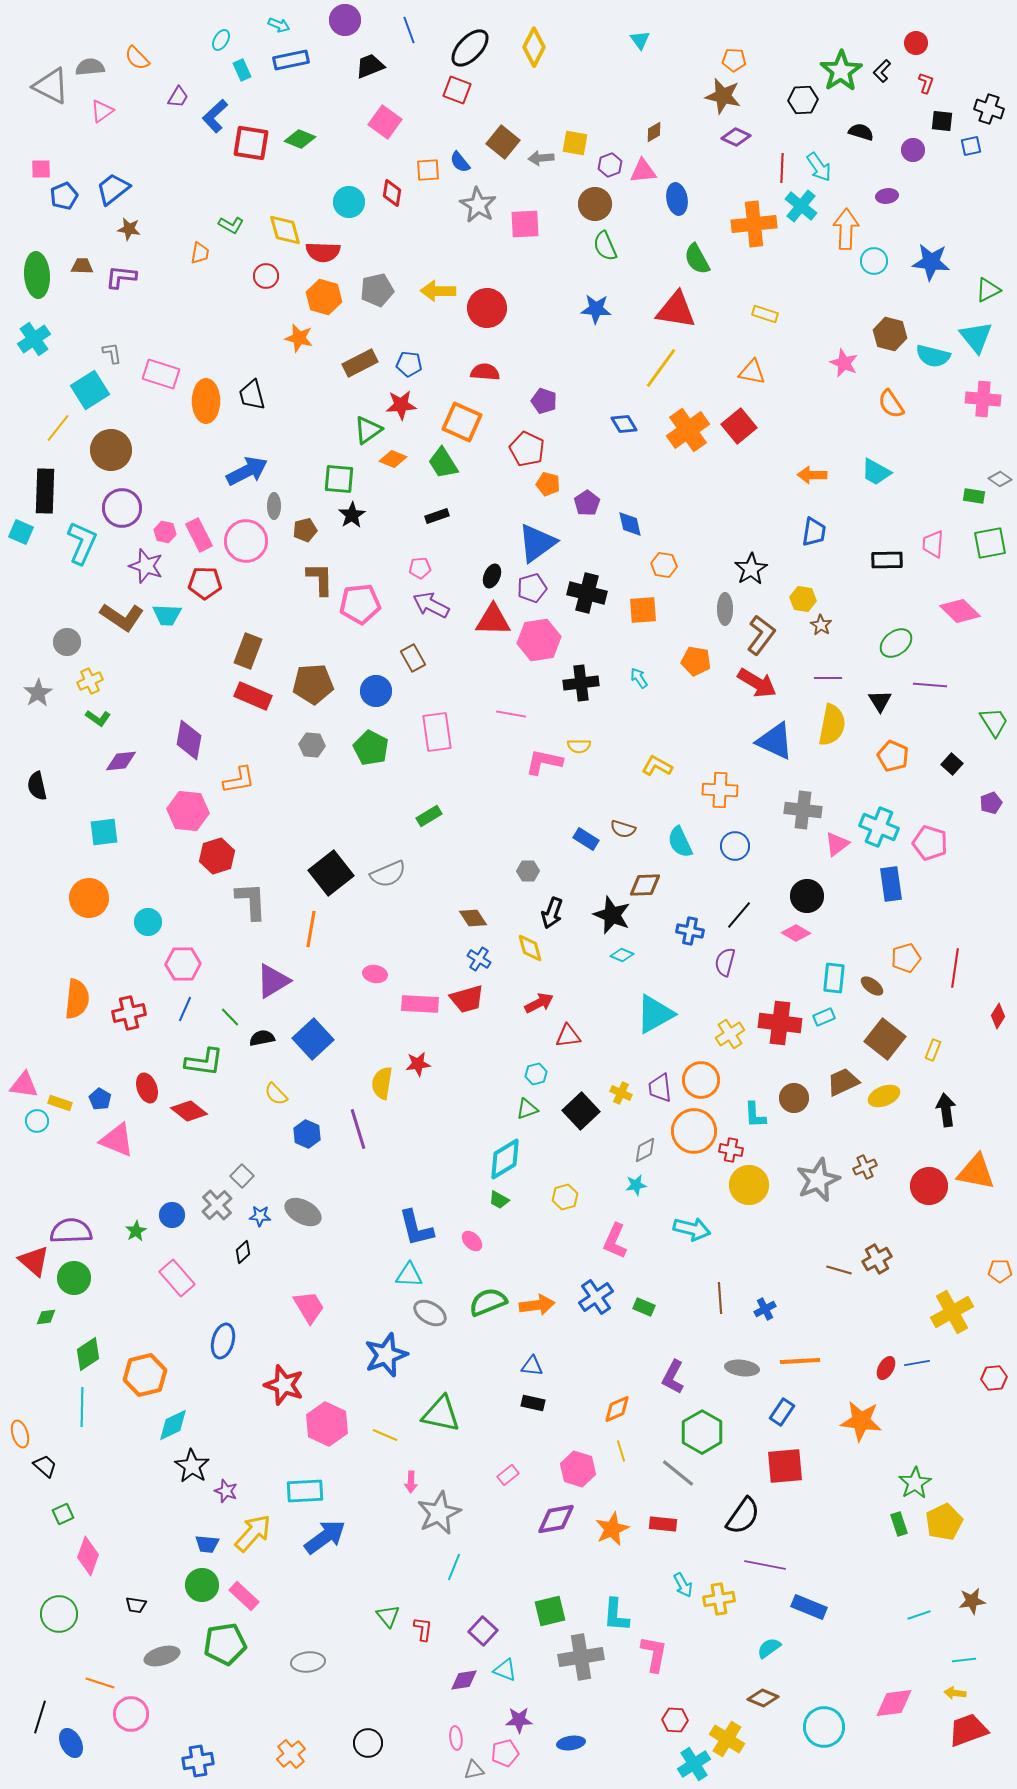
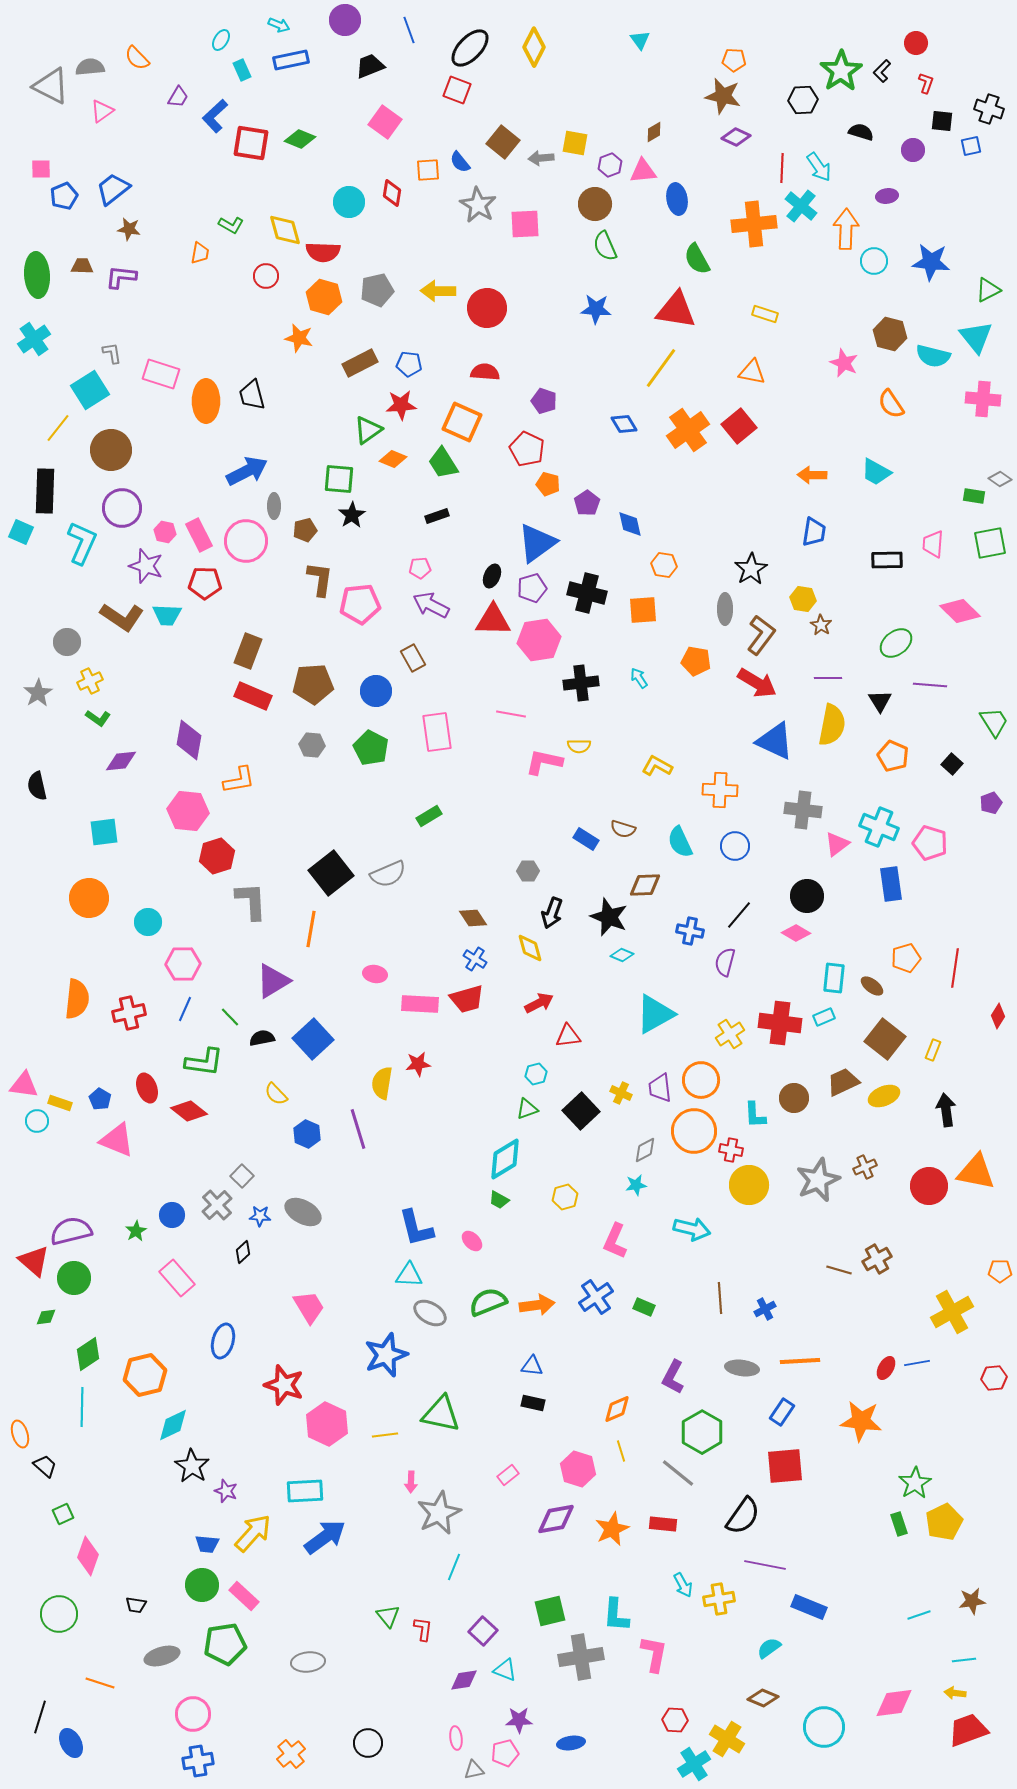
brown L-shape at (320, 579): rotated 9 degrees clockwise
black star at (612, 915): moved 3 px left, 2 px down
blue cross at (479, 959): moved 4 px left
purple semicircle at (71, 1231): rotated 12 degrees counterclockwise
yellow line at (385, 1435): rotated 30 degrees counterclockwise
pink circle at (131, 1714): moved 62 px right
